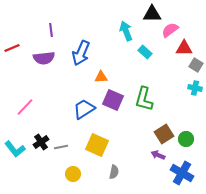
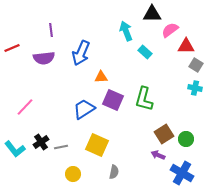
red triangle: moved 2 px right, 2 px up
